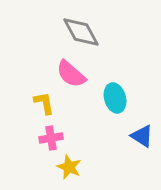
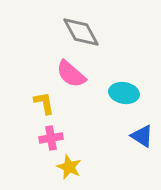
cyan ellipse: moved 9 px right, 5 px up; rotated 64 degrees counterclockwise
